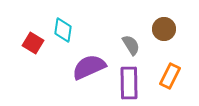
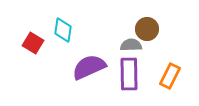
brown circle: moved 17 px left
gray semicircle: rotated 60 degrees counterclockwise
purple rectangle: moved 9 px up
